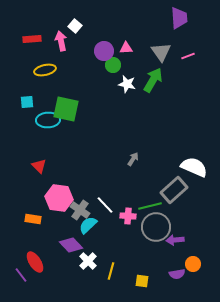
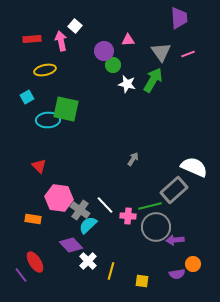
pink triangle: moved 2 px right, 8 px up
pink line: moved 2 px up
cyan square: moved 5 px up; rotated 24 degrees counterclockwise
